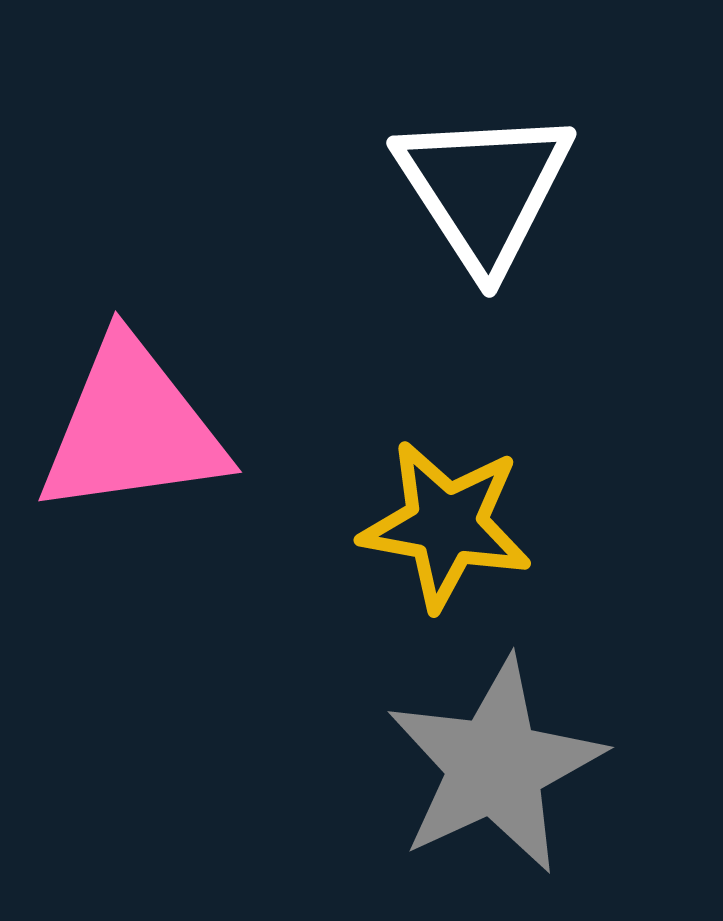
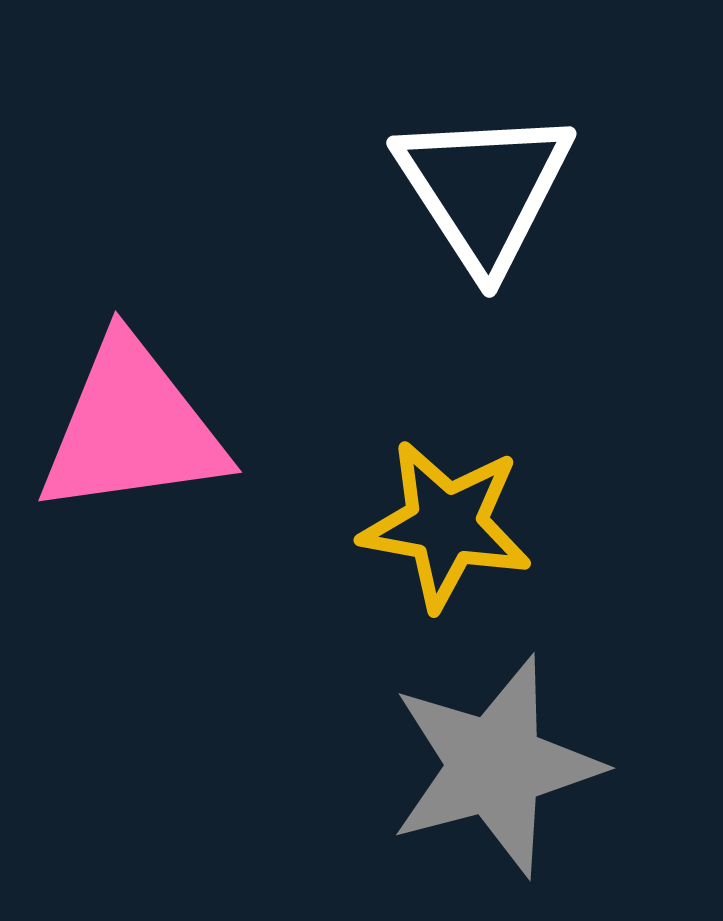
gray star: rotated 10 degrees clockwise
